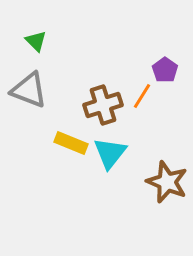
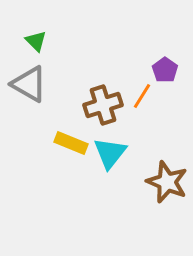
gray triangle: moved 6 px up; rotated 9 degrees clockwise
